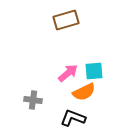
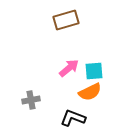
pink arrow: moved 1 px right, 5 px up
orange semicircle: moved 6 px right
gray cross: moved 2 px left; rotated 18 degrees counterclockwise
